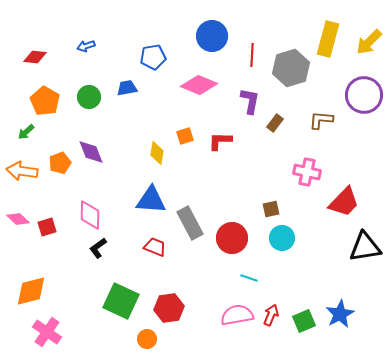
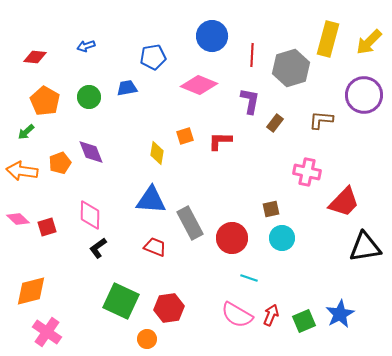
pink semicircle at (237, 315): rotated 140 degrees counterclockwise
